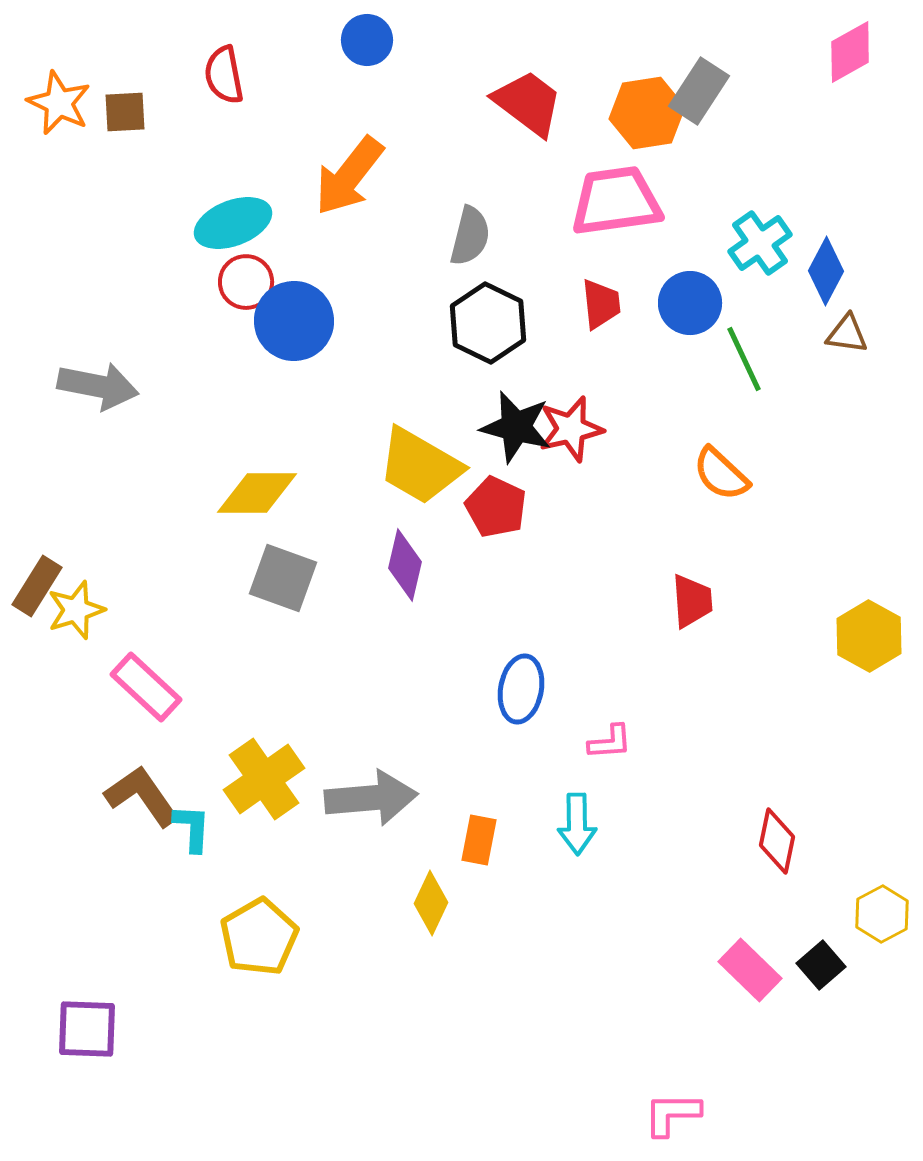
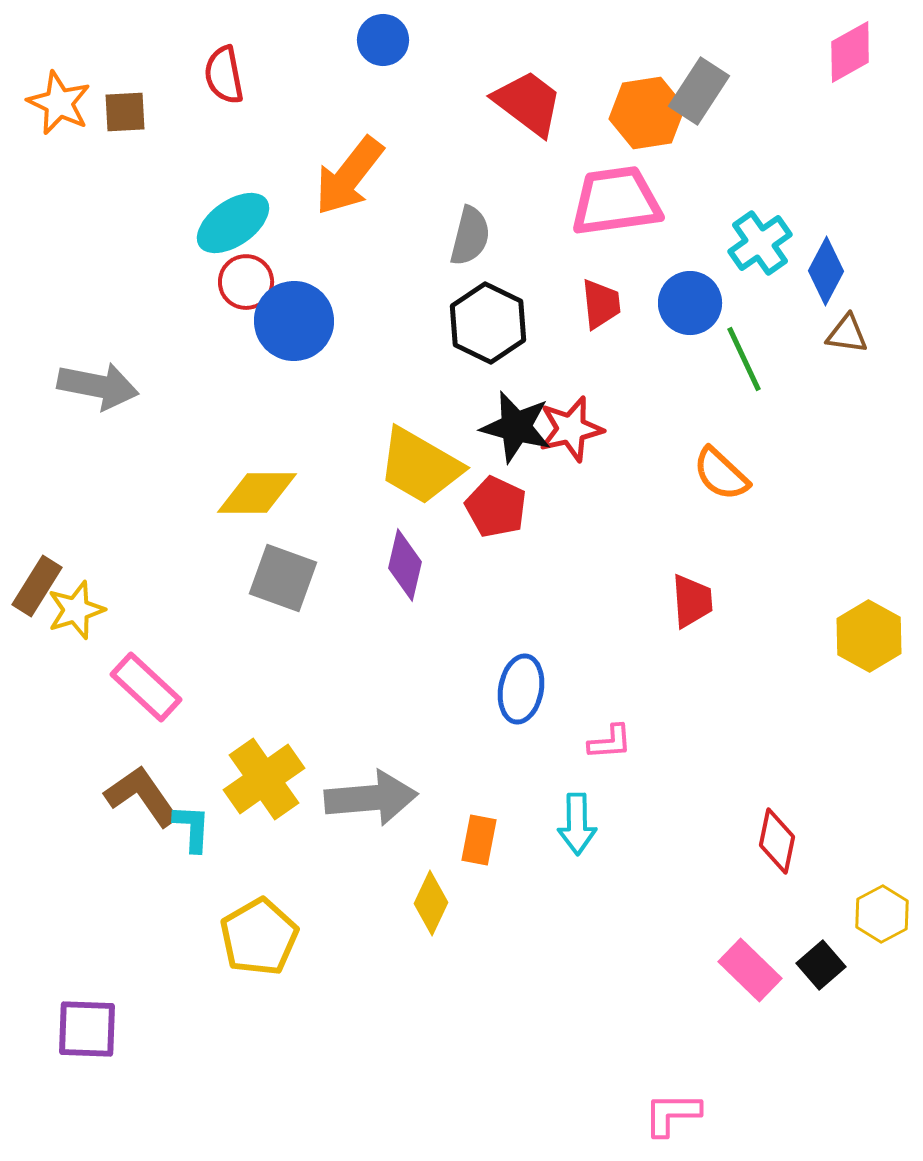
blue circle at (367, 40): moved 16 px right
cyan ellipse at (233, 223): rotated 14 degrees counterclockwise
